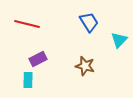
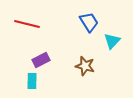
cyan triangle: moved 7 px left, 1 px down
purple rectangle: moved 3 px right, 1 px down
cyan rectangle: moved 4 px right, 1 px down
